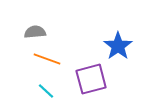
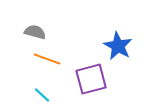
gray semicircle: rotated 20 degrees clockwise
blue star: rotated 8 degrees counterclockwise
cyan line: moved 4 px left, 4 px down
